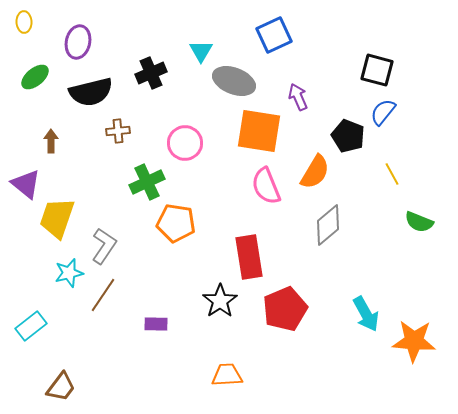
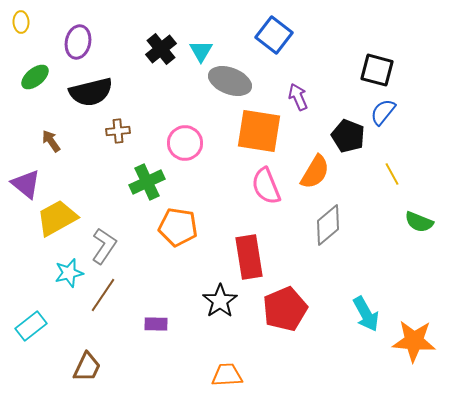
yellow ellipse: moved 3 px left
blue square: rotated 27 degrees counterclockwise
black cross: moved 10 px right, 24 px up; rotated 16 degrees counterclockwise
gray ellipse: moved 4 px left
brown arrow: rotated 35 degrees counterclockwise
yellow trapezoid: rotated 42 degrees clockwise
orange pentagon: moved 2 px right, 4 px down
brown trapezoid: moved 26 px right, 20 px up; rotated 12 degrees counterclockwise
